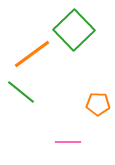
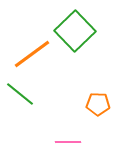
green square: moved 1 px right, 1 px down
green line: moved 1 px left, 2 px down
